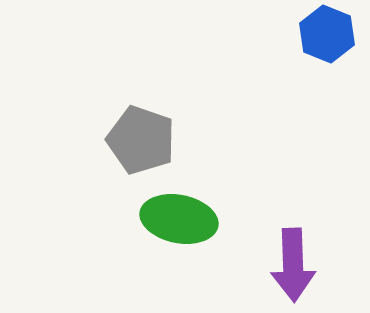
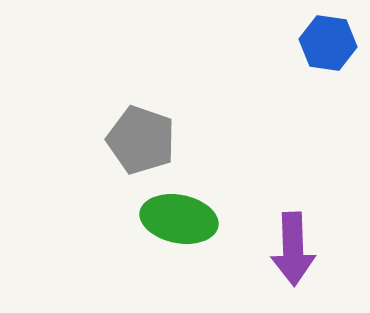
blue hexagon: moved 1 px right, 9 px down; rotated 14 degrees counterclockwise
purple arrow: moved 16 px up
